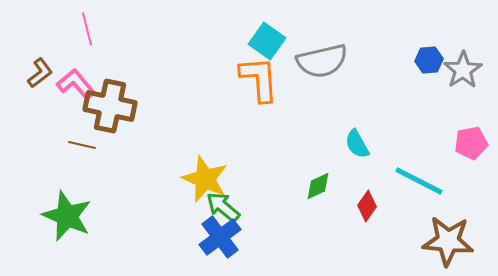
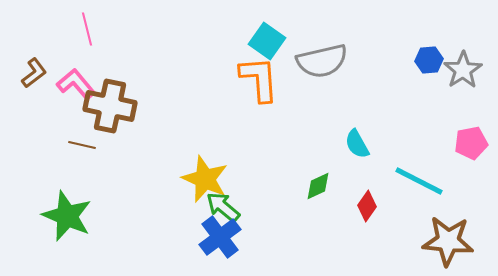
brown L-shape: moved 6 px left
